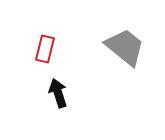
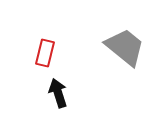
red rectangle: moved 4 px down
